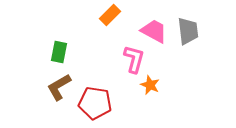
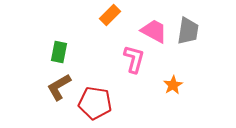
gray trapezoid: rotated 16 degrees clockwise
orange star: moved 23 px right; rotated 18 degrees clockwise
